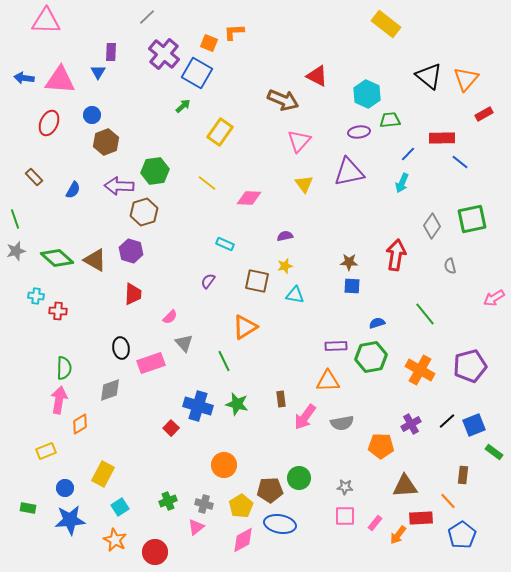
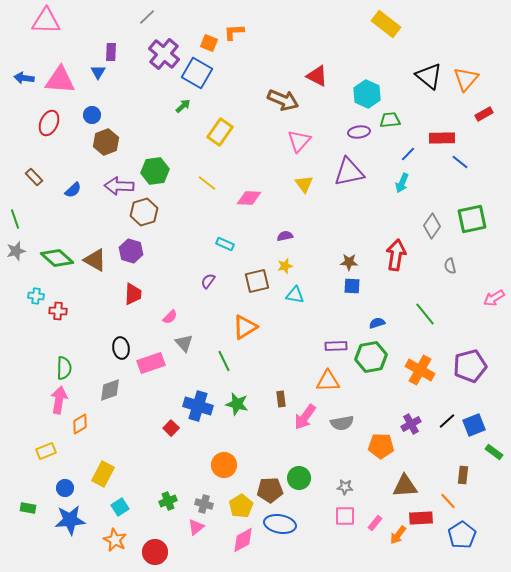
blue semicircle at (73, 190): rotated 18 degrees clockwise
brown square at (257, 281): rotated 25 degrees counterclockwise
